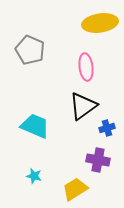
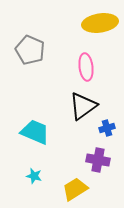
cyan trapezoid: moved 6 px down
